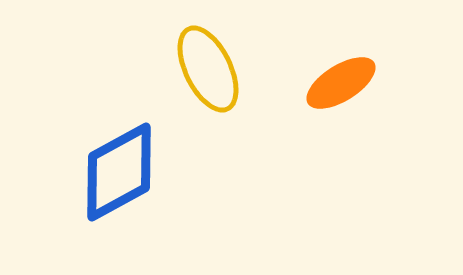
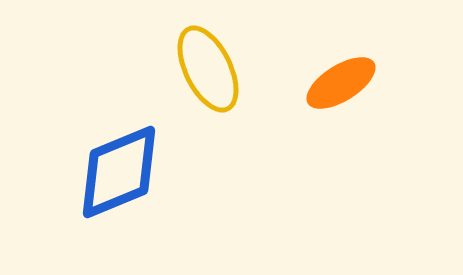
blue diamond: rotated 6 degrees clockwise
